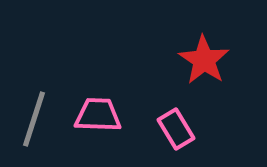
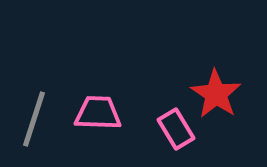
red star: moved 12 px right, 34 px down
pink trapezoid: moved 2 px up
